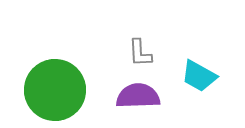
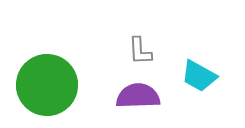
gray L-shape: moved 2 px up
green circle: moved 8 px left, 5 px up
